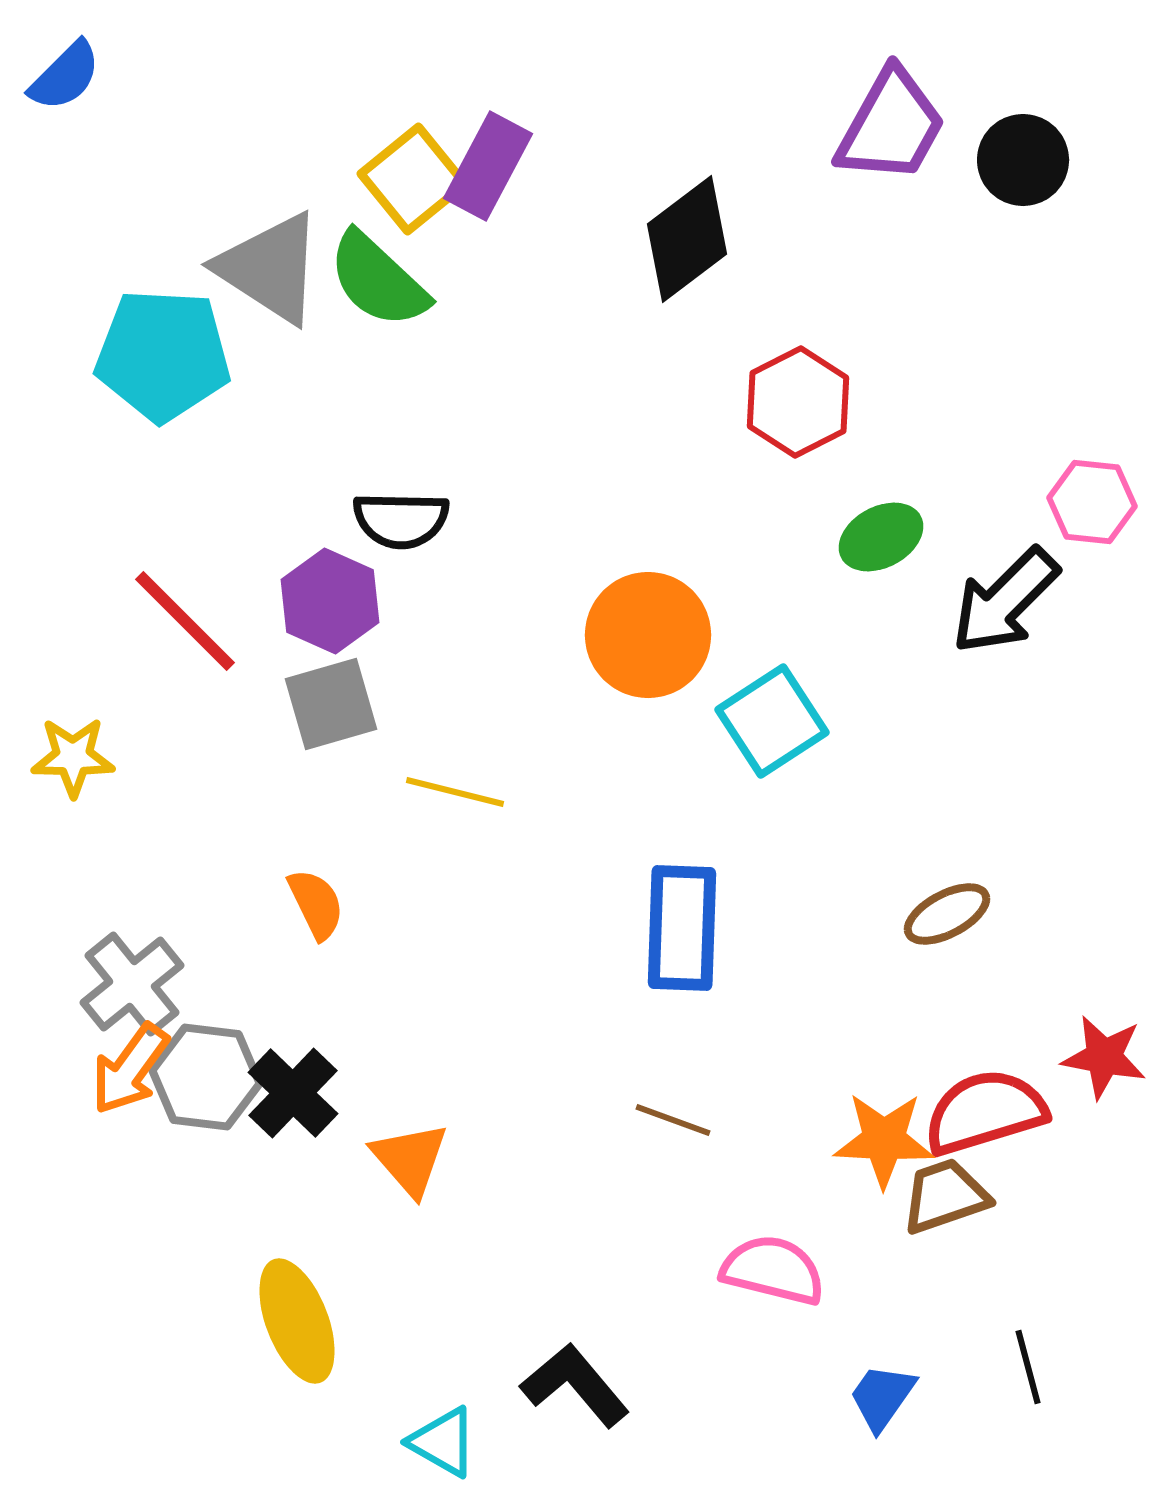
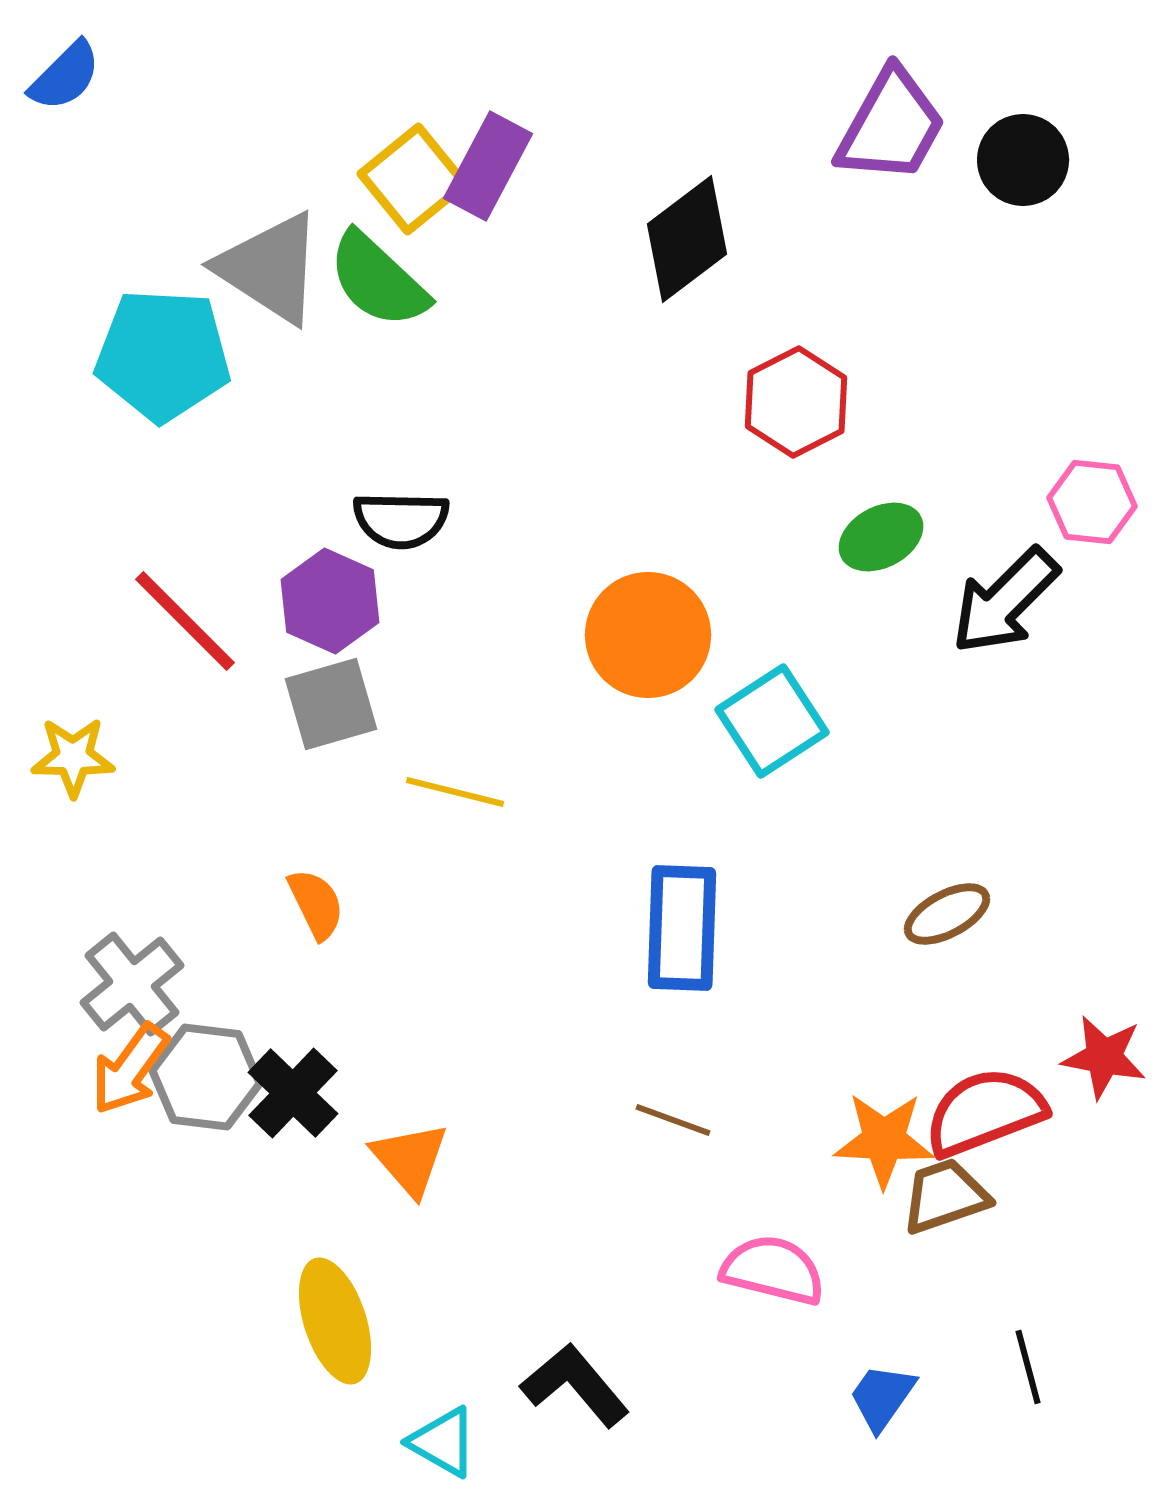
red hexagon: moved 2 px left
red semicircle: rotated 4 degrees counterclockwise
yellow ellipse: moved 38 px right; rotated 3 degrees clockwise
